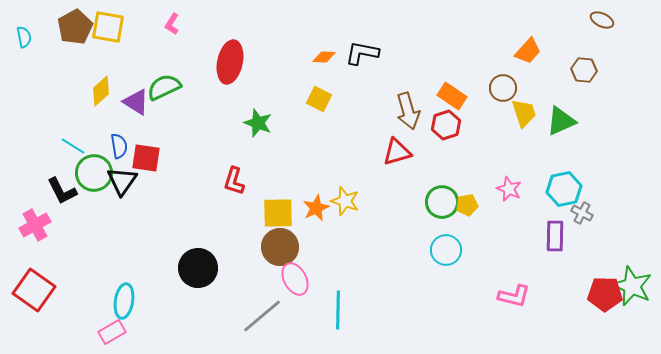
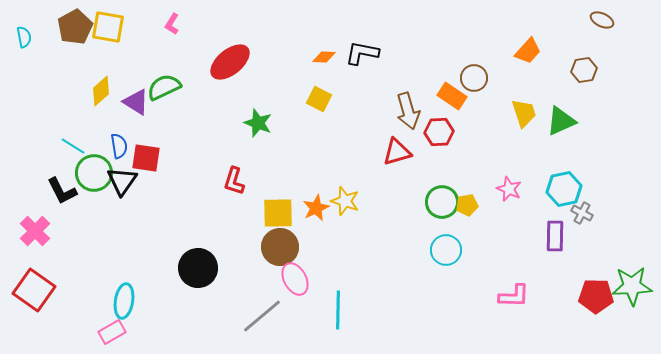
red ellipse at (230, 62): rotated 39 degrees clockwise
brown hexagon at (584, 70): rotated 15 degrees counterclockwise
brown circle at (503, 88): moved 29 px left, 10 px up
red hexagon at (446, 125): moved 7 px left, 7 px down; rotated 16 degrees clockwise
pink cross at (35, 225): moved 6 px down; rotated 16 degrees counterclockwise
green star at (632, 286): rotated 27 degrees counterclockwise
red pentagon at (605, 294): moved 9 px left, 2 px down
pink L-shape at (514, 296): rotated 12 degrees counterclockwise
